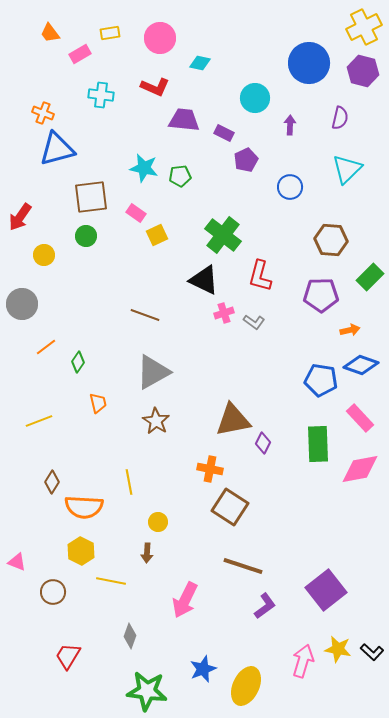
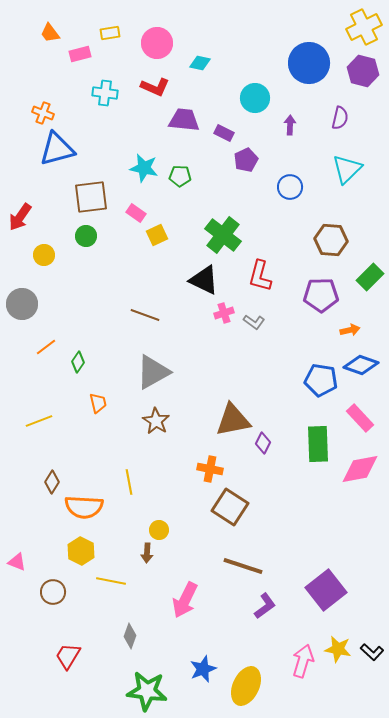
pink circle at (160, 38): moved 3 px left, 5 px down
pink rectangle at (80, 54): rotated 15 degrees clockwise
cyan cross at (101, 95): moved 4 px right, 2 px up
green pentagon at (180, 176): rotated 10 degrees clockwise
yellow circle at (158, 522): moved 1 px right, 8 px down
